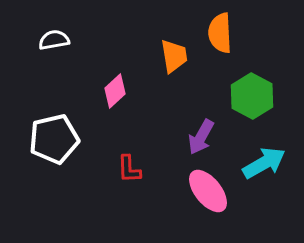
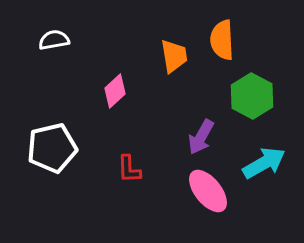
orange semicircle: moved 2 px right, 7 px down
white pentagon: moved 2 px left, 9 px down
